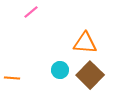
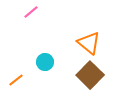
orange triangle: moved 4 px right; rotated 35 degrees clockwise
cyan circle: moved 15 px left, 8 px up
orange line: moved 4 px right, 2 px down; rotated 42 degrees counterclockwise
